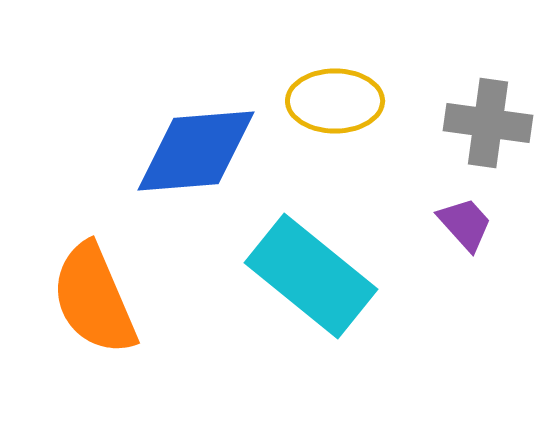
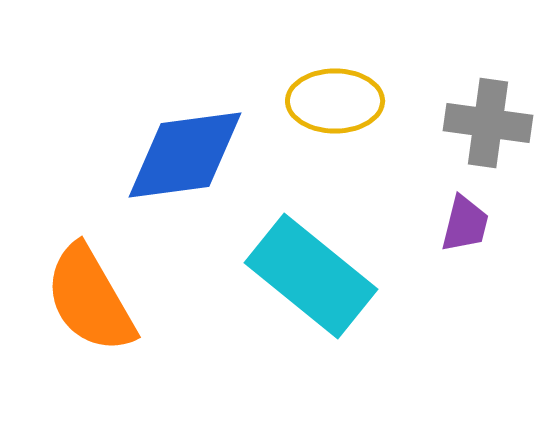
blue diamond: moved 11 px left, 4 px down; rotated 3 degrees counterclockwise
purple trapezoid: rotated 56 degrees clockwise
orange semicircle: moved 4 px left; rotated 7 degrees counterclockwise
